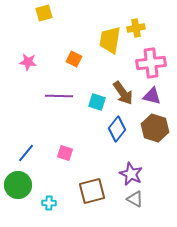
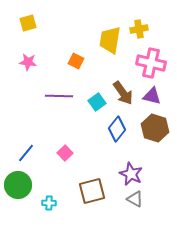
yellow square: moved 16 px left, 10 px down
yellow cross: moved 3 px right, 1 px down
orange square: moved 2 px right, 2 px down
pink cross: rotated 20 degrees clockwise
cyan square: rotated 36 degrees clockwise
pink square: rotated 28 degrees clockwise
